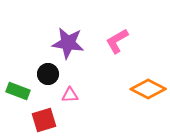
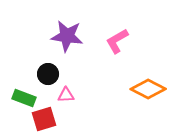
purple star: moved 1 px left, 7 px up
green rectangle: moved 6 px right, 7 px down
pink triangle: moved 4 px left
red square: moved 1 px up
